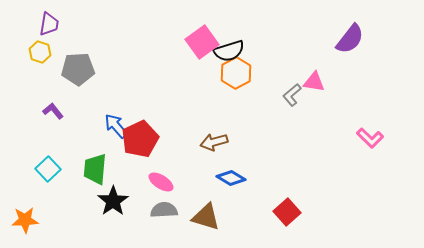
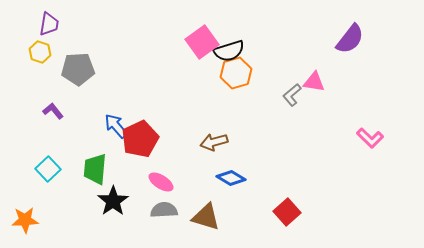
orange hexagon: rotated 12 degrees clockwise
